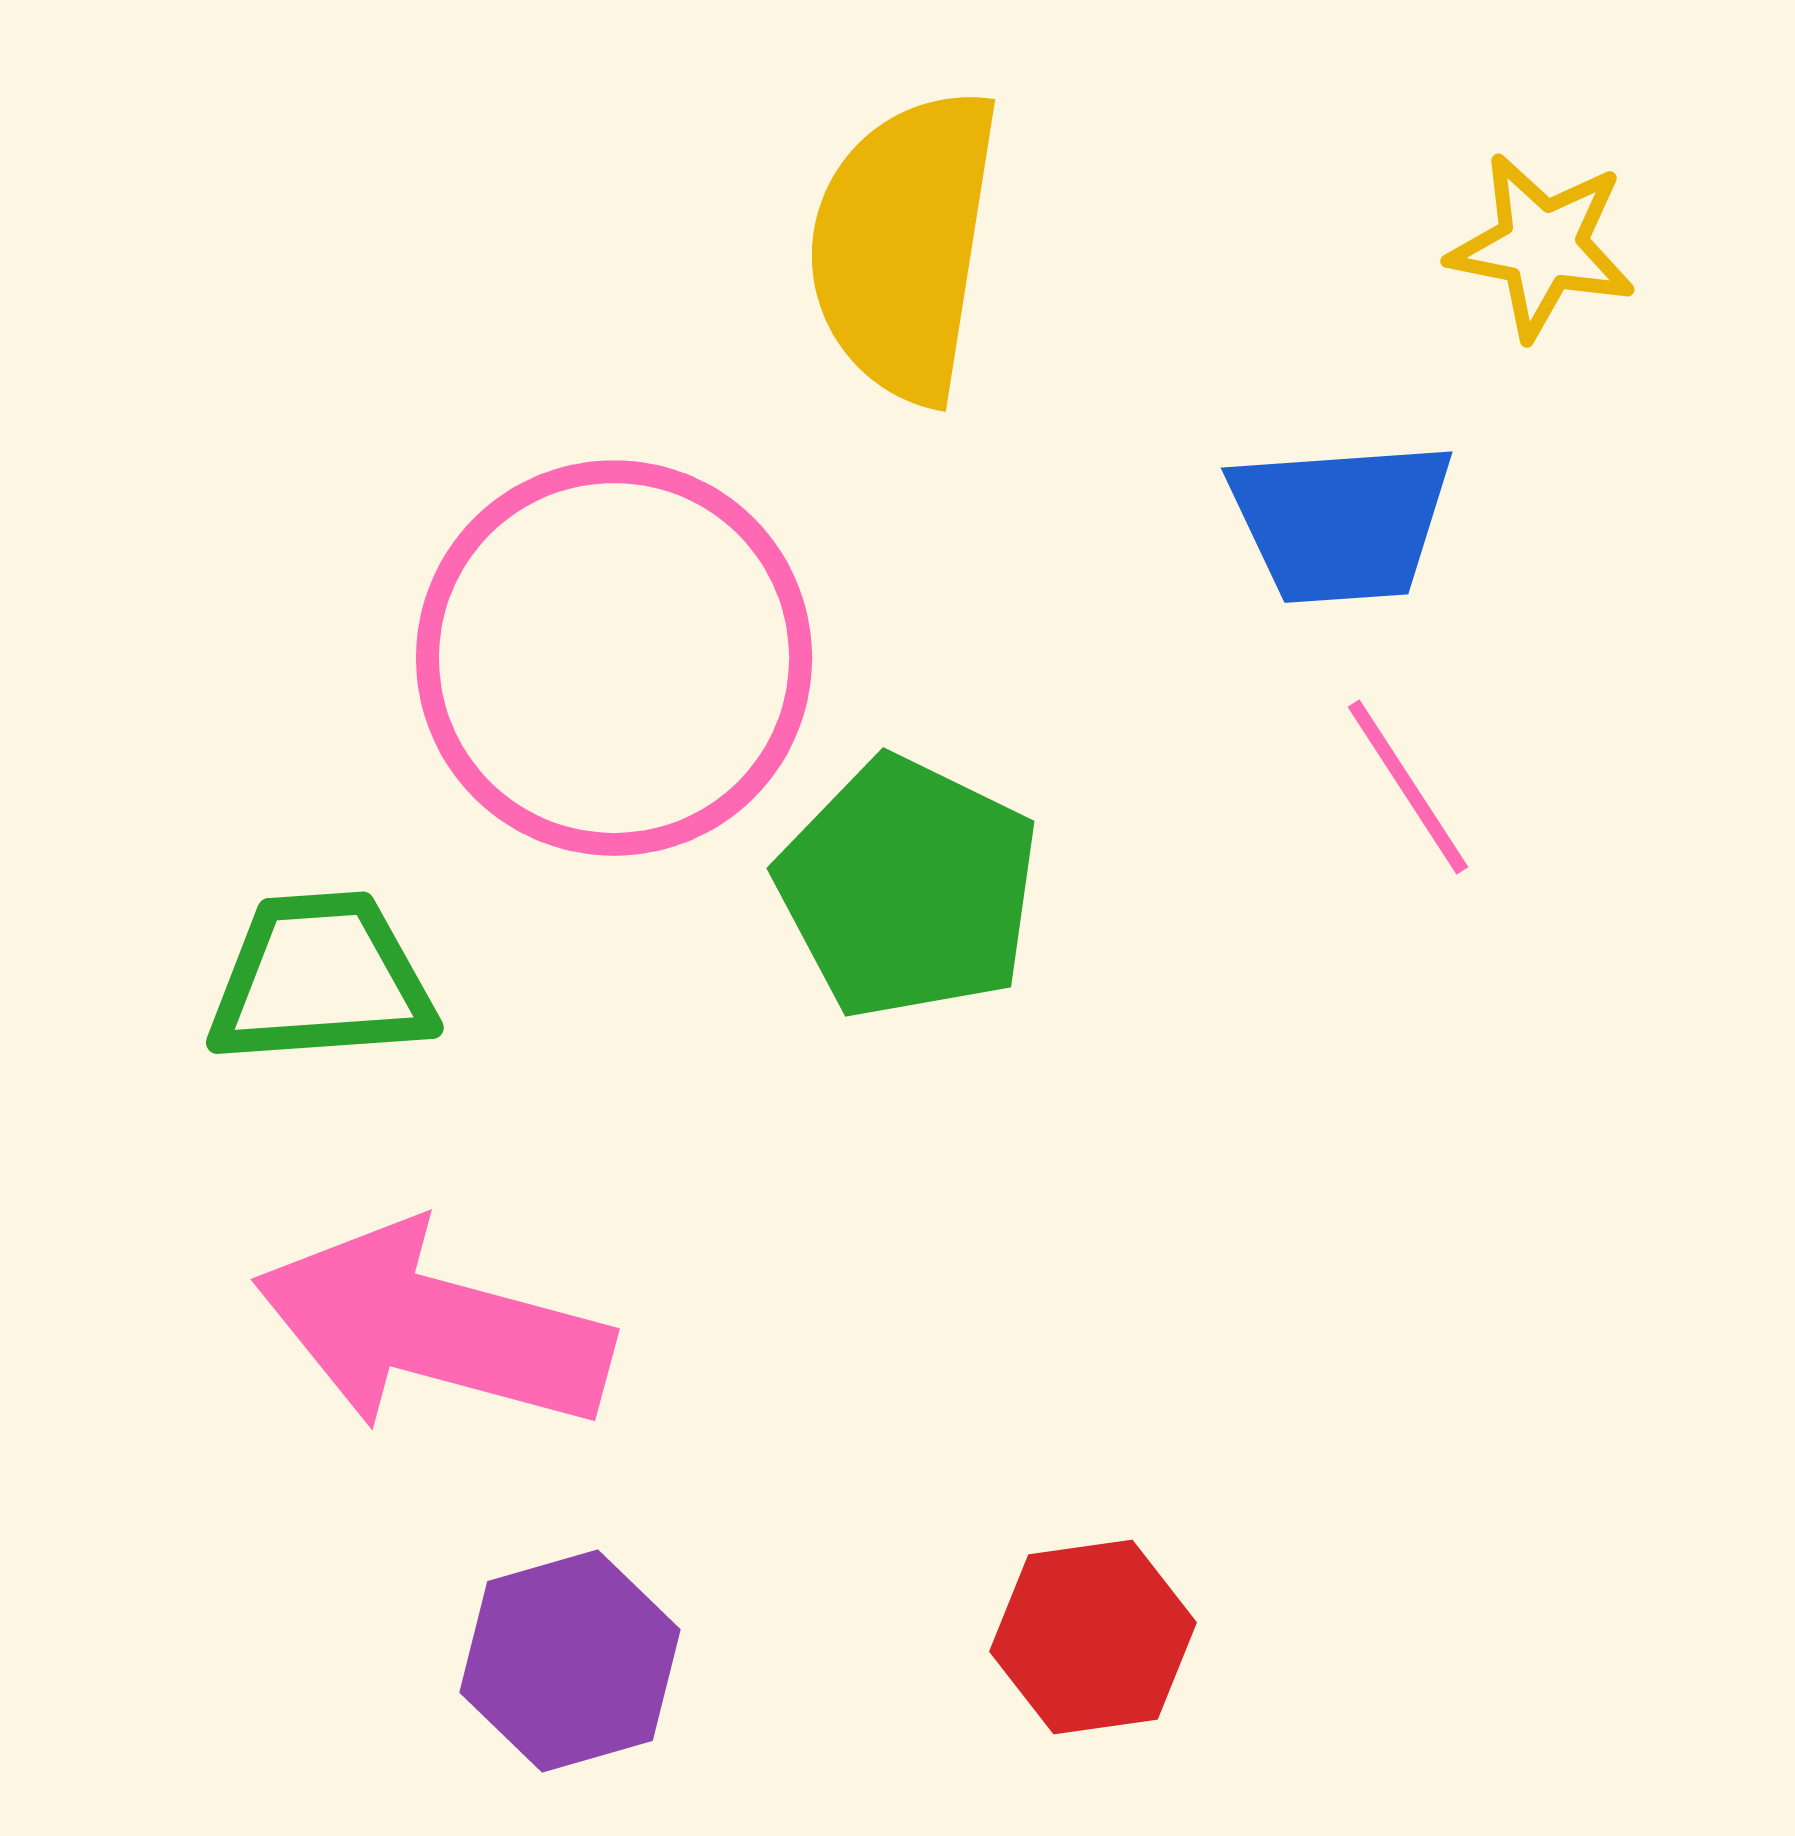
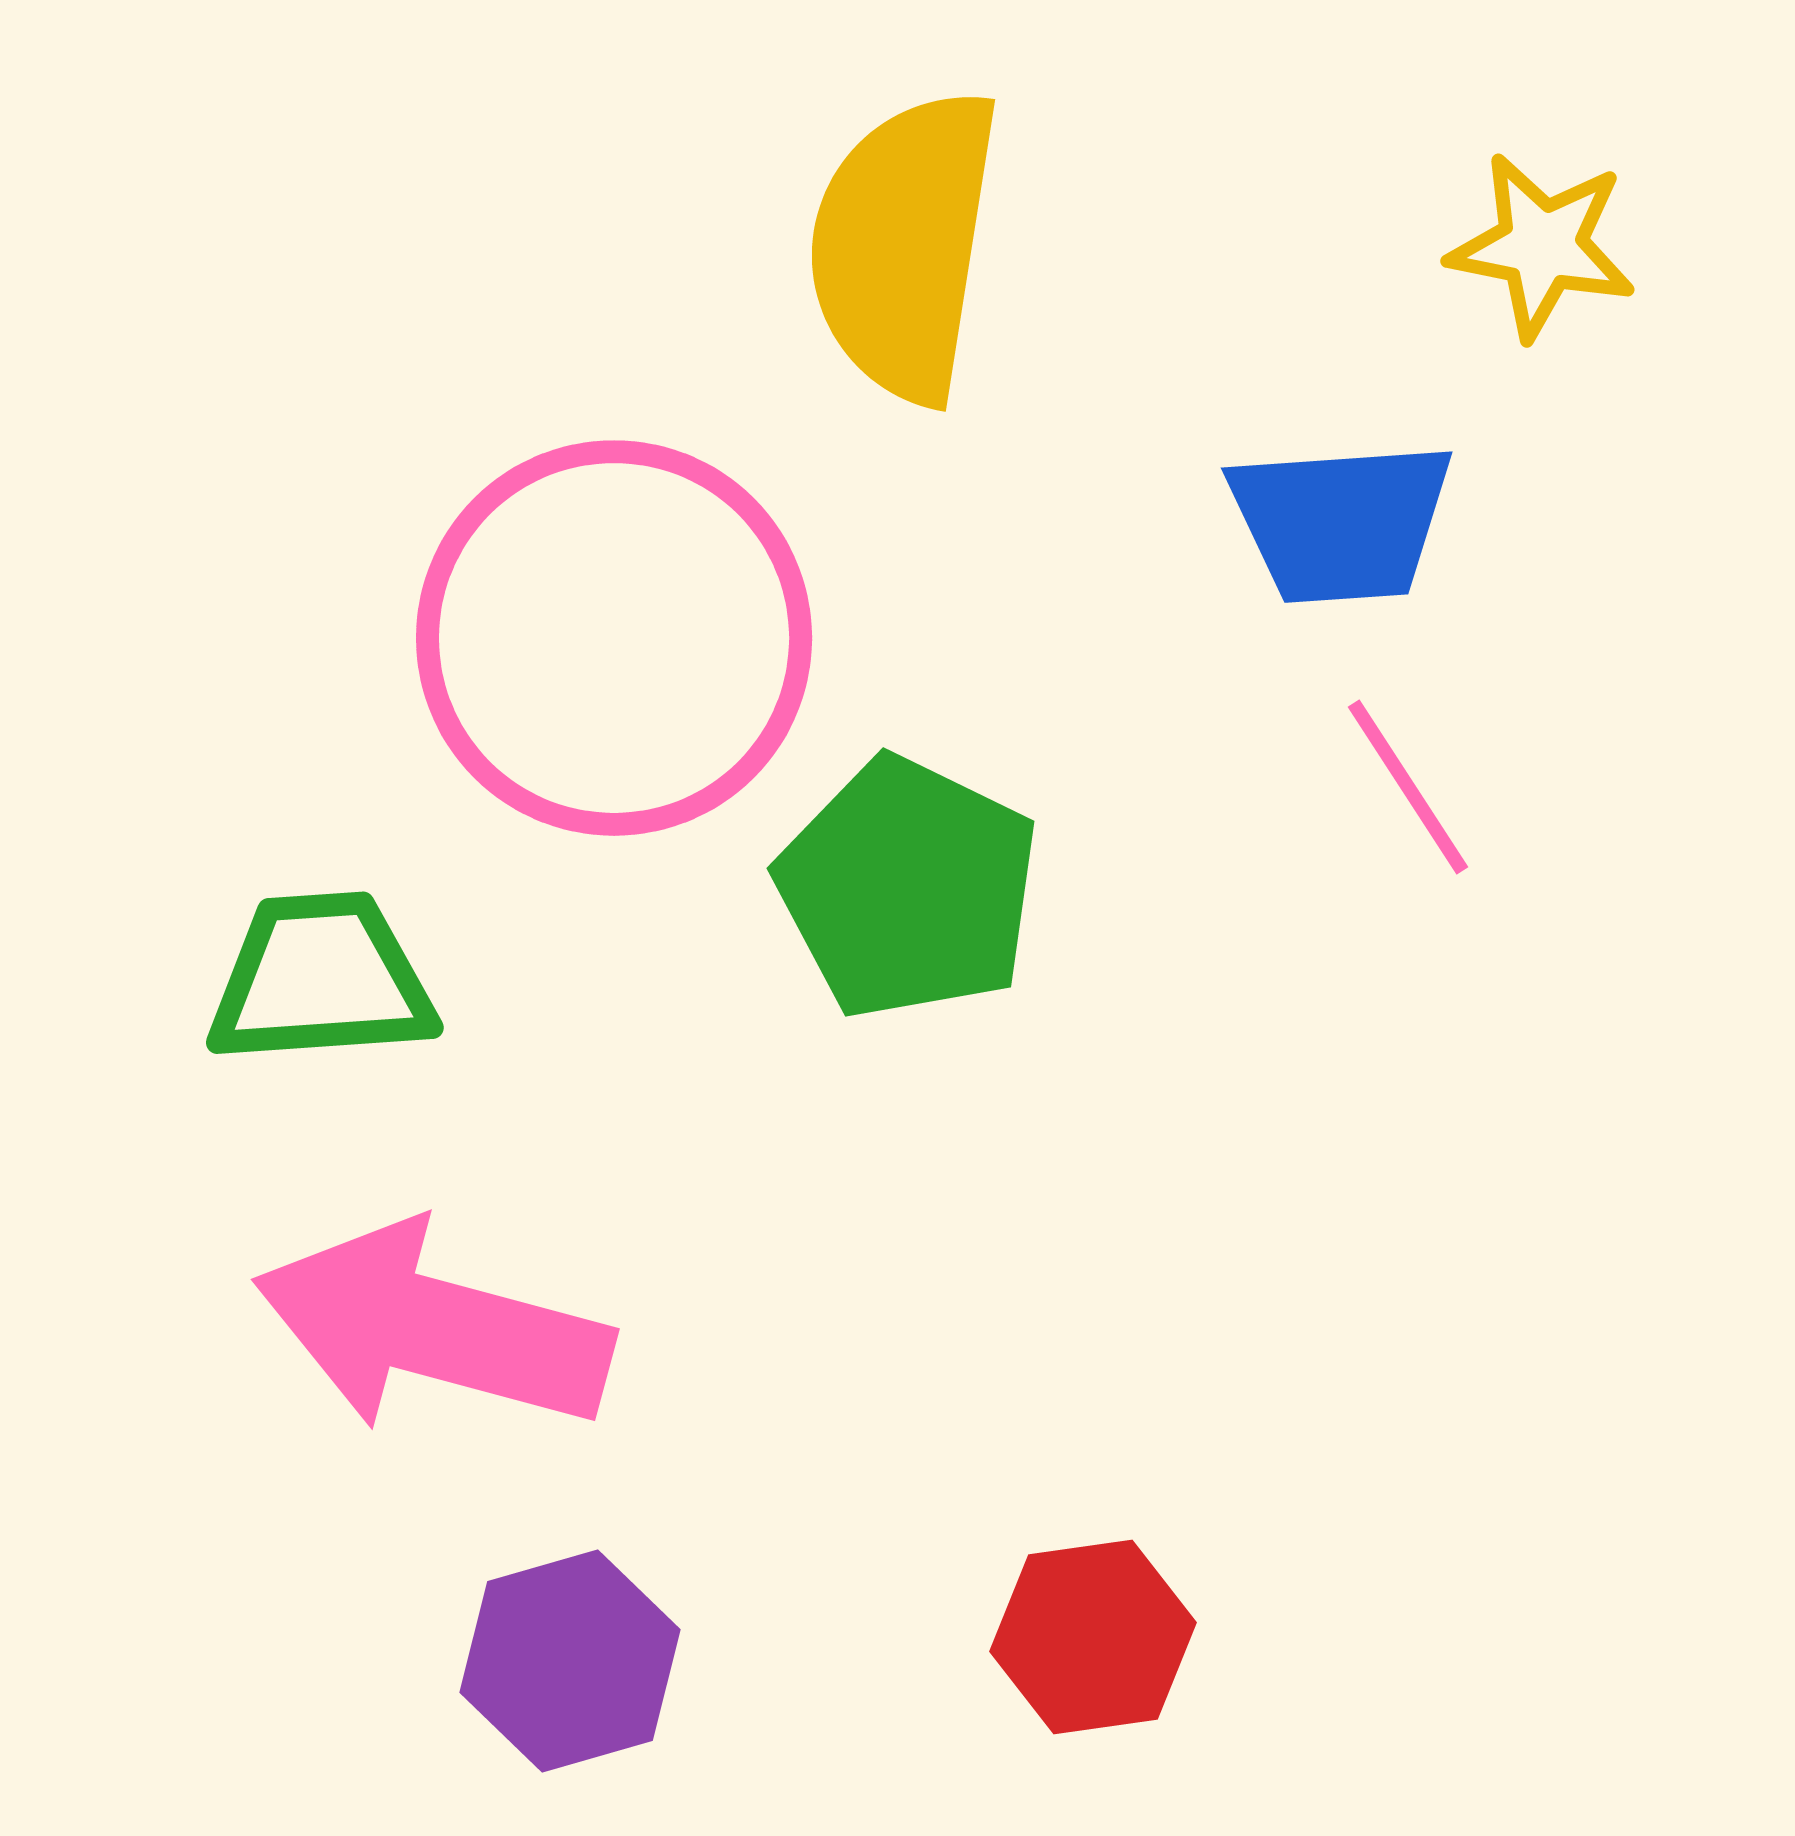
pink circle: moved 20 px up
